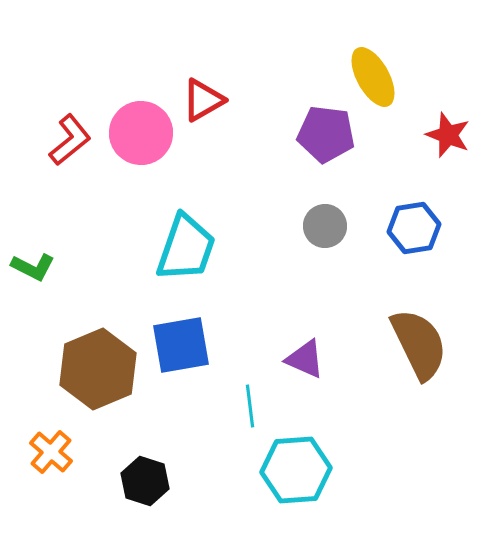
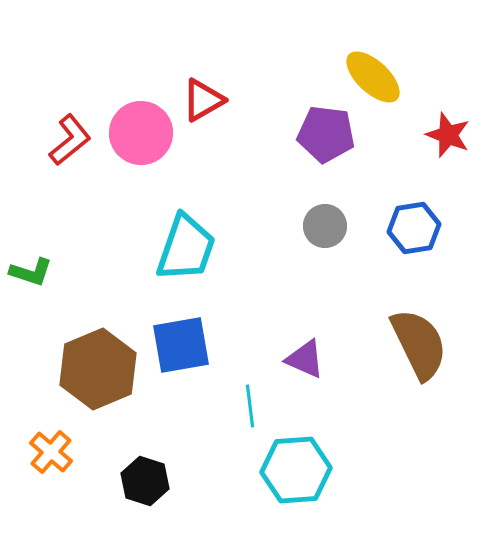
yellow ellipse: rotated 18 degrees counterclockwise
green L-shape: moved 2 px left, 5 px down; rotated 9 degrees counterclockwise
